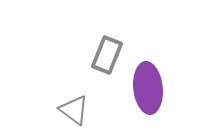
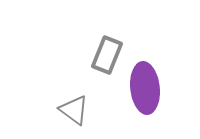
purple ellipse: moved 3 px left
